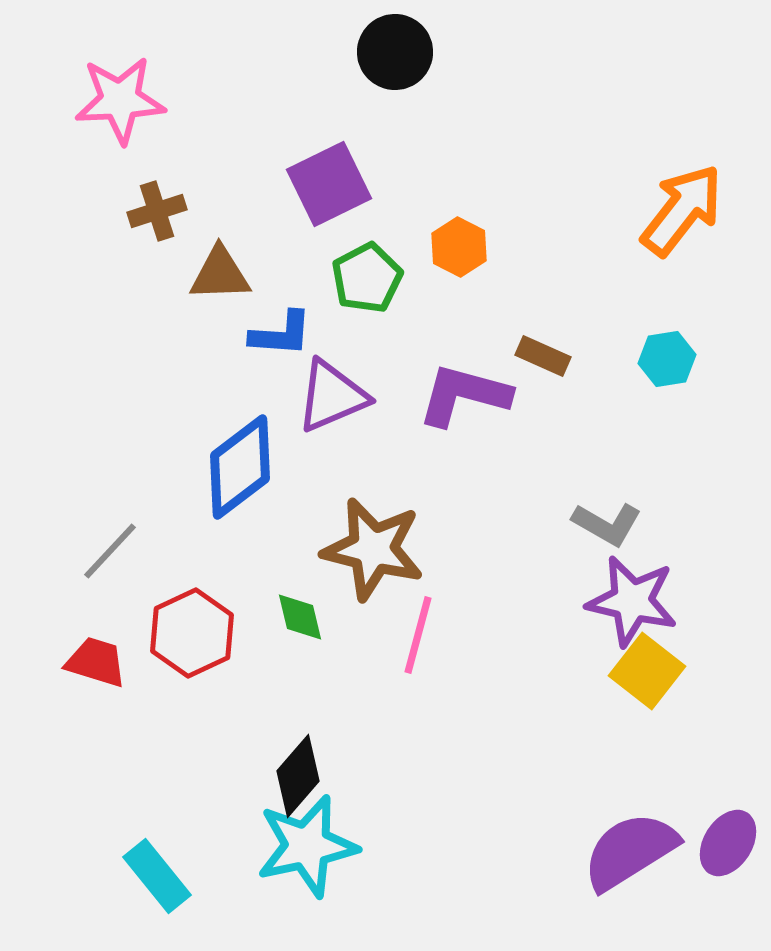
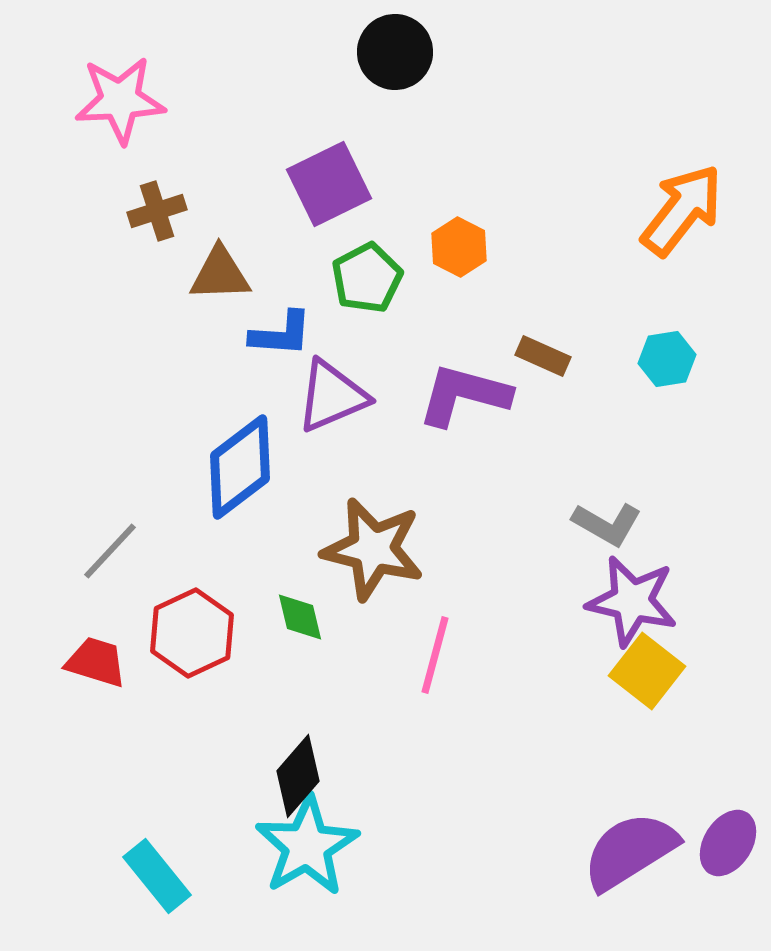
pink line: moved 17 px right, 20 px down
cyan star: rotated 18 degrees counterclockwise
